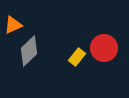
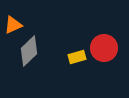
yellow rectangle: rotated 36 degrees clockwise
